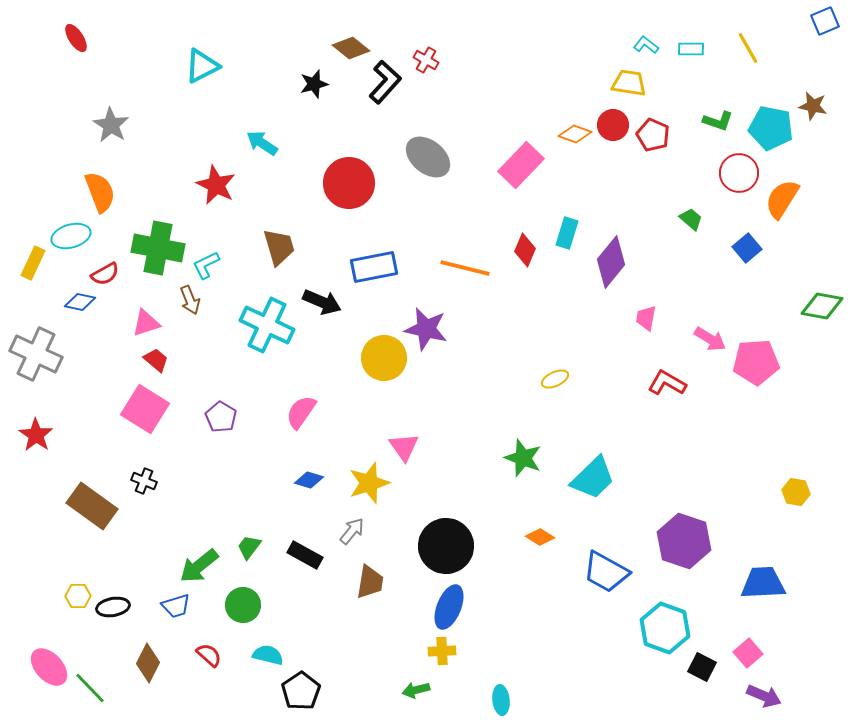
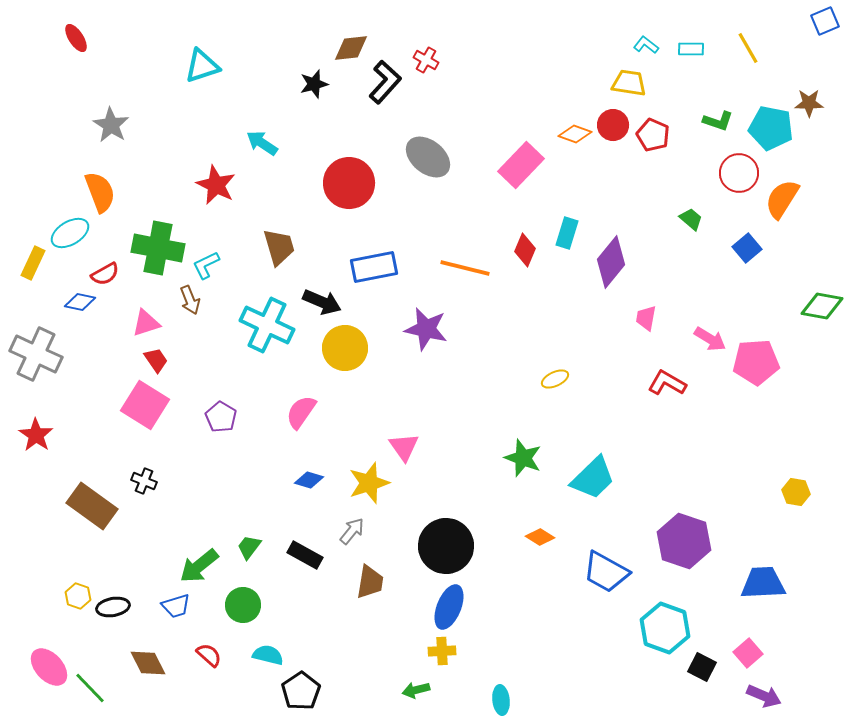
brown diamond at (351, 48): rotated 45 degrees counterclockwise
cyan triangle at (202, 66): rotated 9 degrees clockwise
brown star at (813, 106): moved 4 px left, 3 px up; rotated 12 degrees counterclockwise
cyan ellipse at (71, 236): moved 1 px left, 3 px up; rotated 15 degrees counterclockwise
yellow circle at (384, 358): moved 39 px left, 10 px up
red trapezoid at (156, 360): rotated 16 degrees clockwise
pink square at (145, 409): moved 4 px up
yellow hexagon at (78, 596): rotated 20 degrees clockwise
brown diamond at (148, 663): rotated 54 degrees counterclockwise
